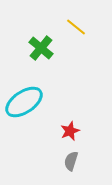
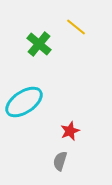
green cross: moved 2 px left, 4 px up
gray semicircle: moved 11 px left
